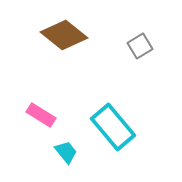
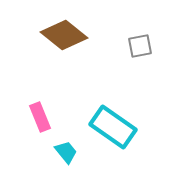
gray square: rotated 20 degrees clockwise
pink rectangle: moved 1 px left, 2 px down; rotated 36 degrees clockwise
cyan rectangle: rotated 15 degrees counterclockwise
